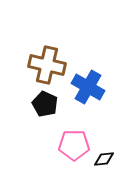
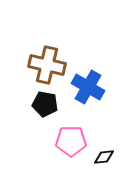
black pentagon: rotated 15 degrees counterclockwise
pink pentagon: moved 3 px left, 4 px up
black diamond: moved 2 px up
